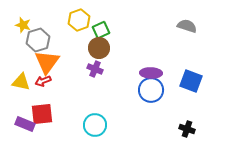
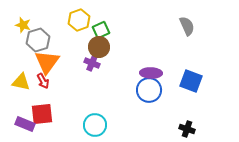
gray semicircle: rotated 48 degrees clockwise
brown circle: moved 1 px up
purple cross: moved 3 px left, 6 px up
red arrow: rotated 98 degrees counterclockwise
blue circle: moved 2 px left
